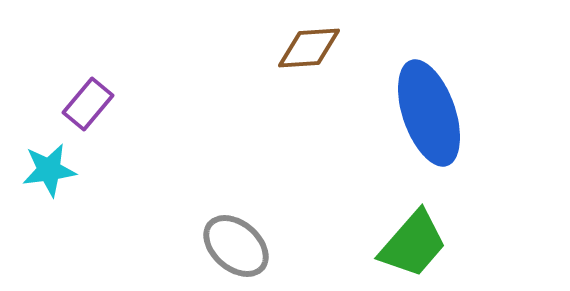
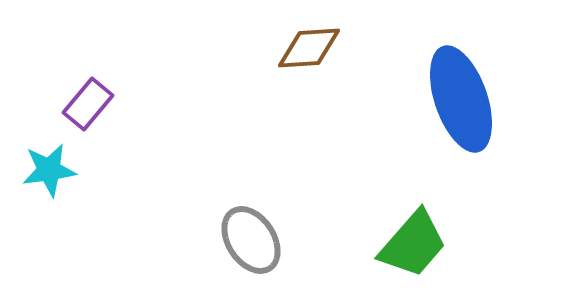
blue ellipse: moved 32 px right, 14 px up
gray ellipse: moved 15 px right, 6 px up; rotated 16 degrees clockwise
